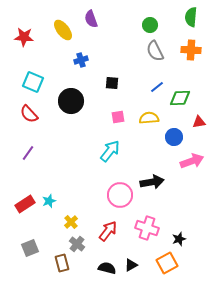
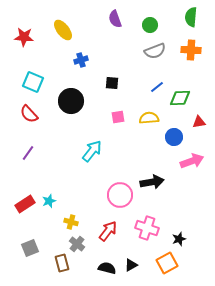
purple semicircle: moved 24 px right
gray semicircle: rotated 85 degrees counterclockwise
cyan arrow: moved 18 px left
yellow cross: rotated 32 degrees counterclockwise
